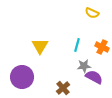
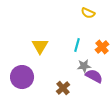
yellow semicircle: moved 4 px left
orange cross: rotated 24 degrees clockwise
purple semicircle: moved 1 px up
